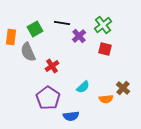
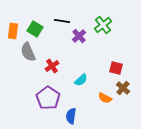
black line: moved 2 px up
green square: rotated 28 degrees counterclockwise
orange rectangle: moved 2 px right, 6 px up
red square: moved 11 px right, 19 px down
cyan semicircle: moved 2 px left, 7 px up
orange semicircle: moved 1 px left, 1 px up; rotated 32 degrees clockwise
blue semicircle: rotated 105 degrees clockwise
